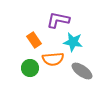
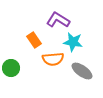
purple L-shape: rotated 20 degrees clockwise
green circle: moved 19 px left
